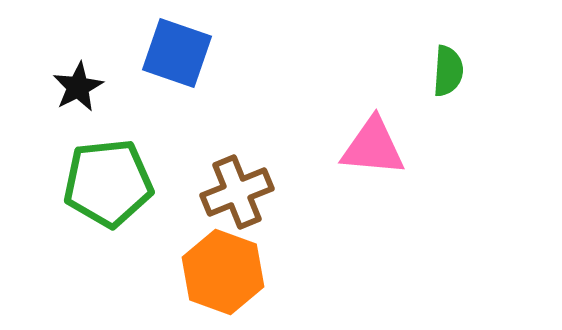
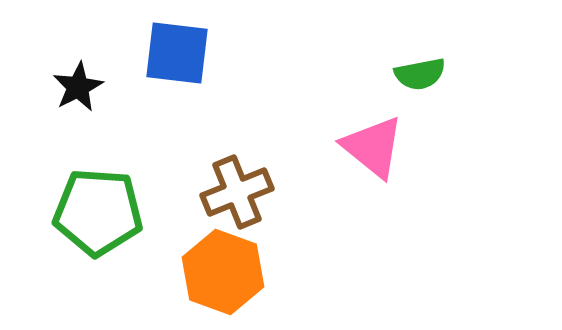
blue square: rotated 12 degrees counterclockwise
green semicircle: moved 28 px left, 3 px down; rotated 75 degrees clockwise
pink triangle: rotated 34 degrees clockwise
green pentagon: moved 10 px left, 29 px down; rotated 10 degrees clockwise
